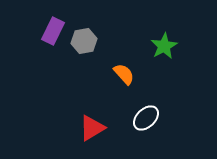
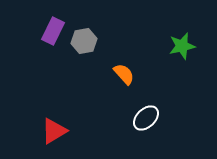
green star: moved 18 px right; rotated 16 degrees clockwise
red triangle: moved 38 px left, 3 px down
